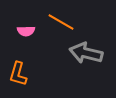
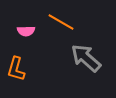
gray arrow: moved 5 px down; rotated 28 degrees clockwise
orange L-shape: moved 2 px left, 5 px up
